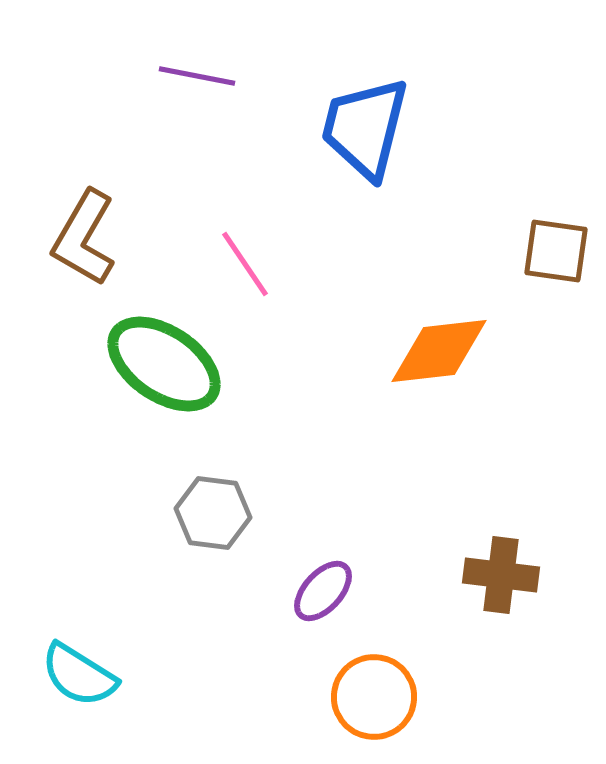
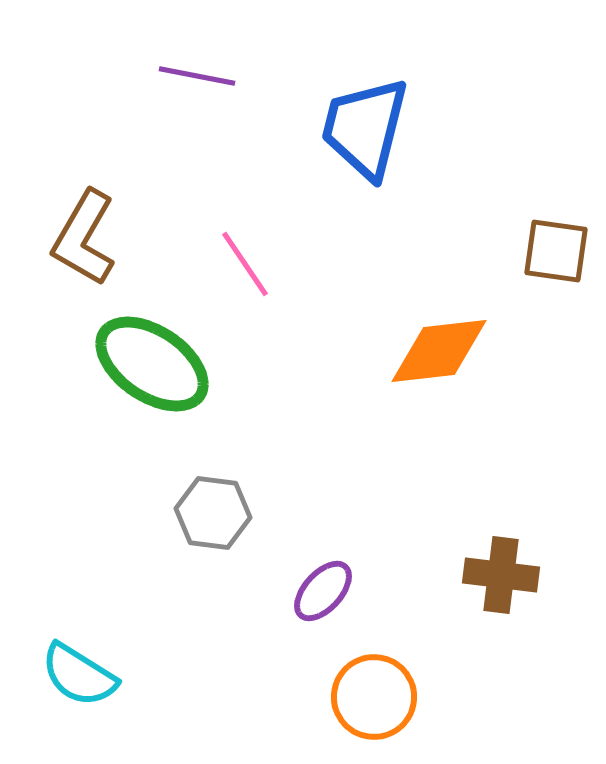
green ellipse: moved 12 px left
